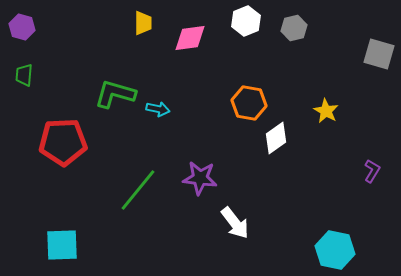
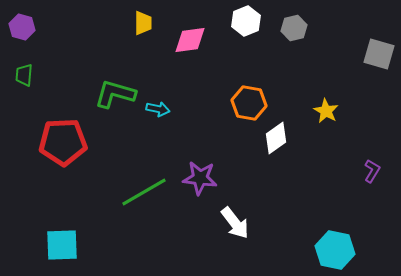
pink diamond: moved 2 px down
green line: moved 6 px right, 2 px down; rotated 21 degrees clockwise
